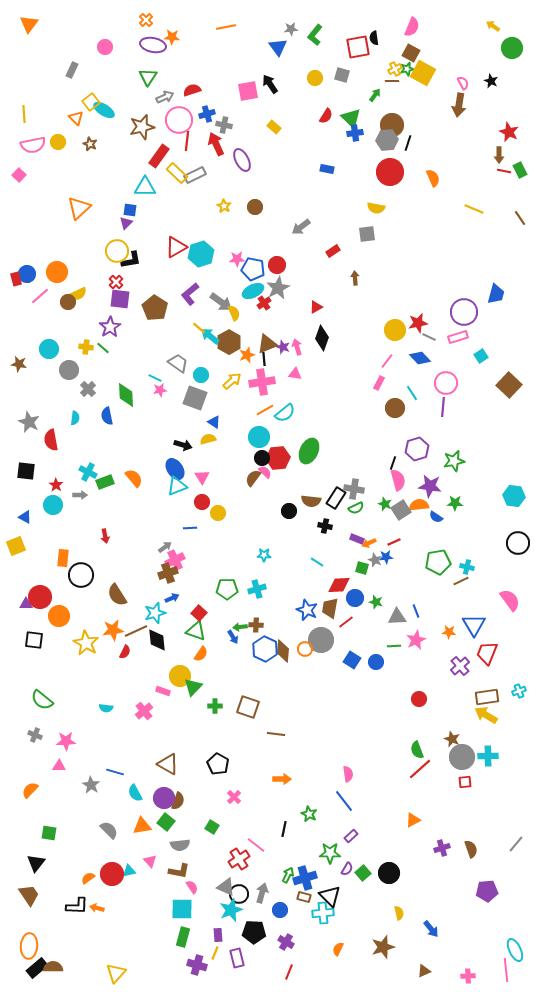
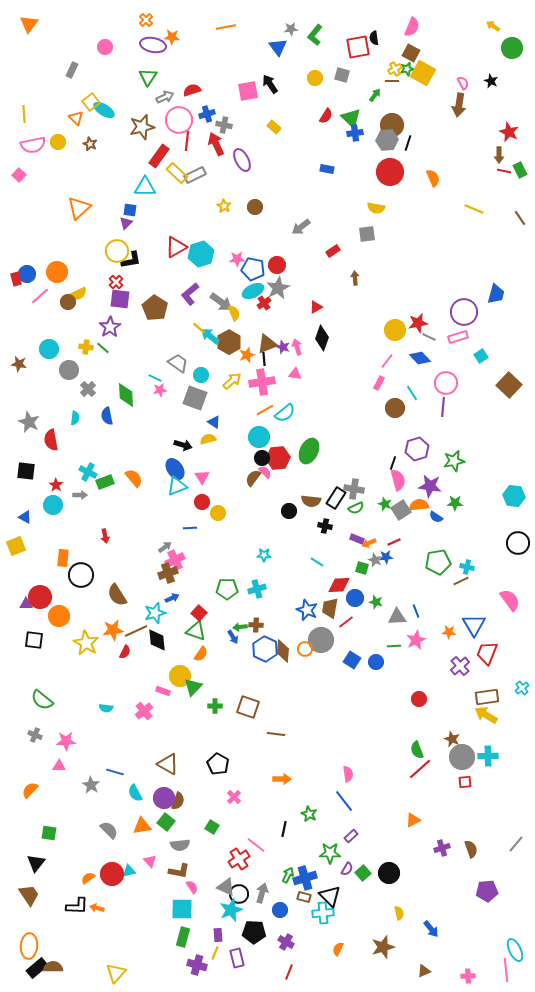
cyan cross at (519, 691): moved 3 px right, 3 px up; rotated 16 degrees counterclockwise
